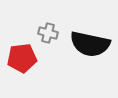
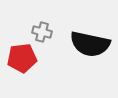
gray cross: moved 6 px left, 1 px up
